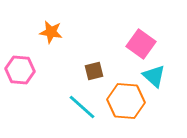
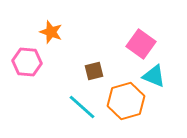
orange star: rotated 10 degrees clockwise
pink hexagon: moved 7 px right, 8 px up
cyan triangle: rotated 20 degrees counterclockwise
orange hexagon: rotated 21 degrees counterclockwise
